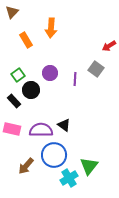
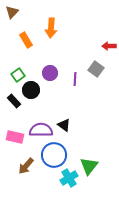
red arrow: rotated 32 degrees clockwise
pink rectangle: moved 3 px right, 8 px down
